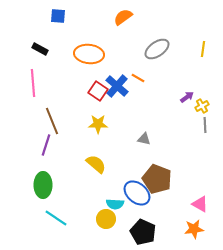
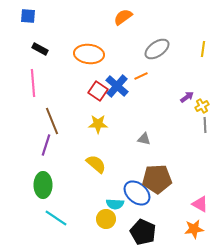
blue square: moved 30 px left
orange line: moved 3 px right, 2 px up; rotated 56 degrees counterclockwise
brown pentagon: rotated 24 degrees counterclockwise
